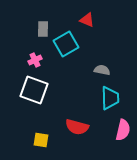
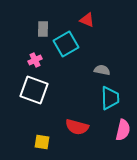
yellow square: moved 1 px right, 2 px down
